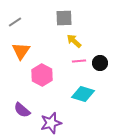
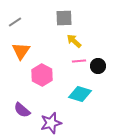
black circle: moved 2 px left, 3 px down
cyan diamond: moved 3 px left
